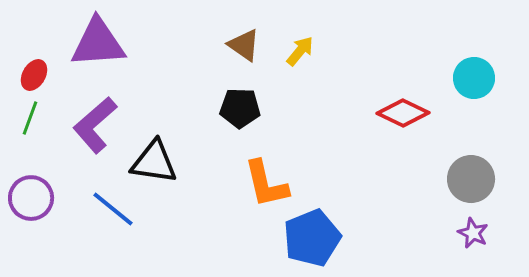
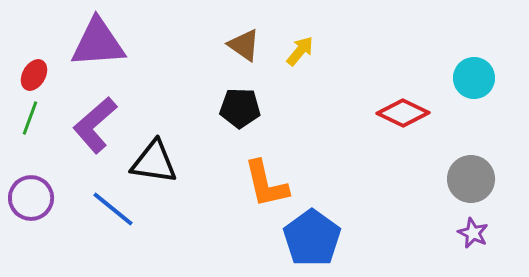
blue pentagon: rotated 14 degrees counterclockwise
